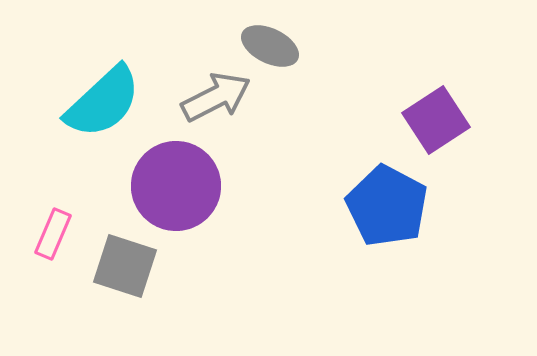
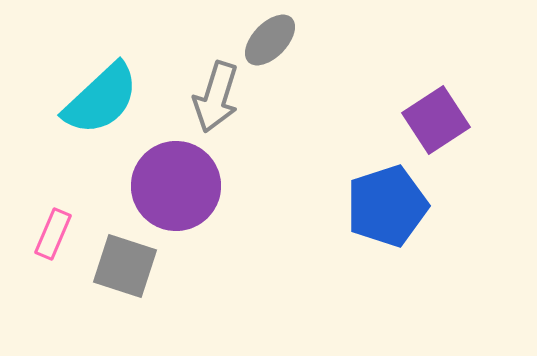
gray ellipse: moved 6 px up; rotated 72 degrees counterclockwise
gray arrow: rotated 134 degrees clockwise
cyan semicircle: moved 2 px left, 3 px up
blue pentagon: rotated 26 degrees clockwise
